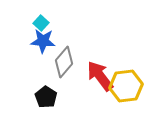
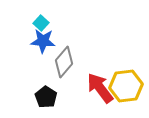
red arrow: moved 12 px down
